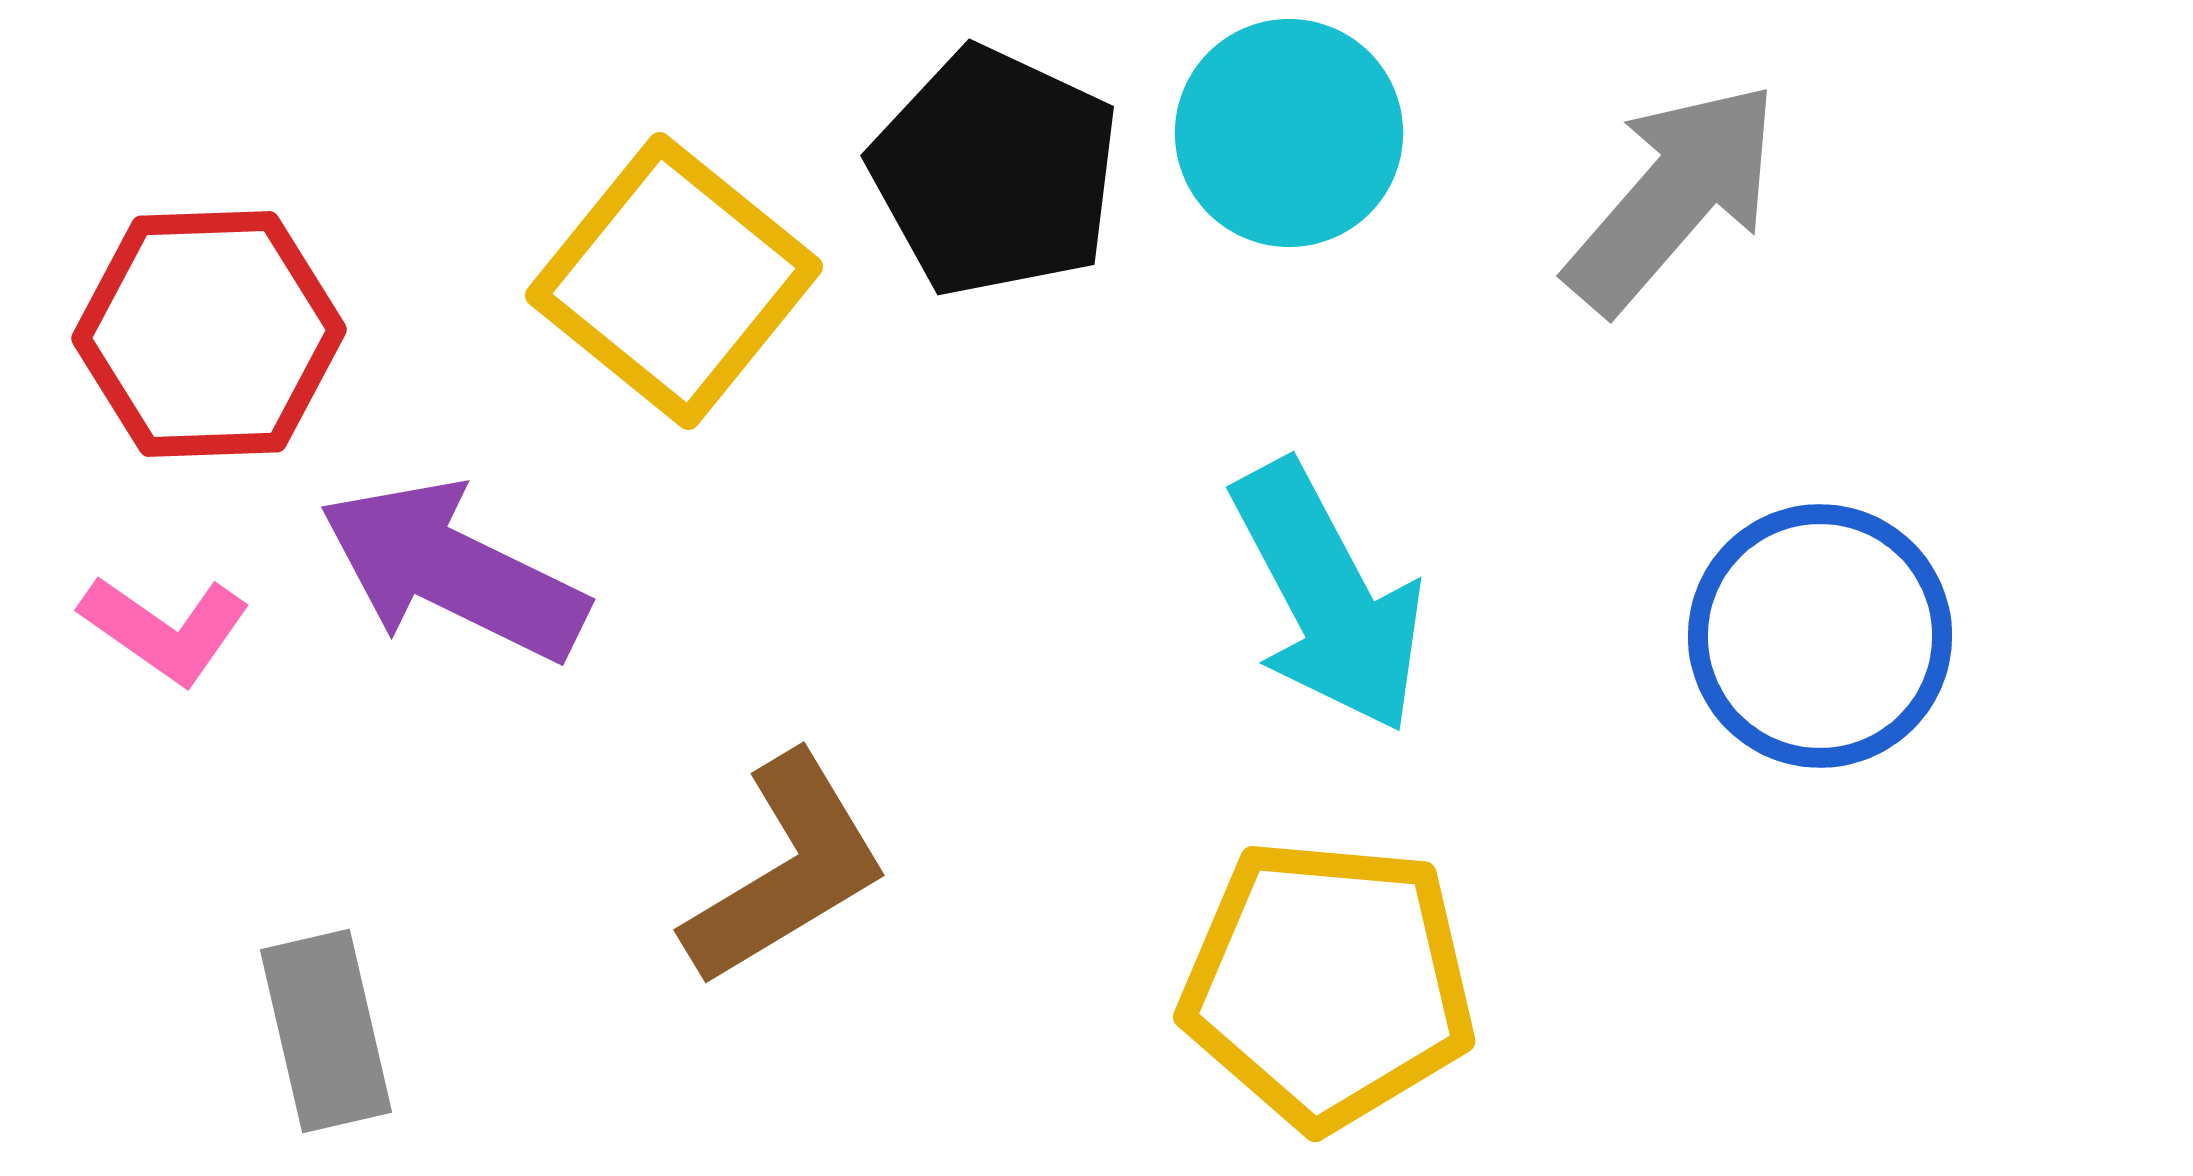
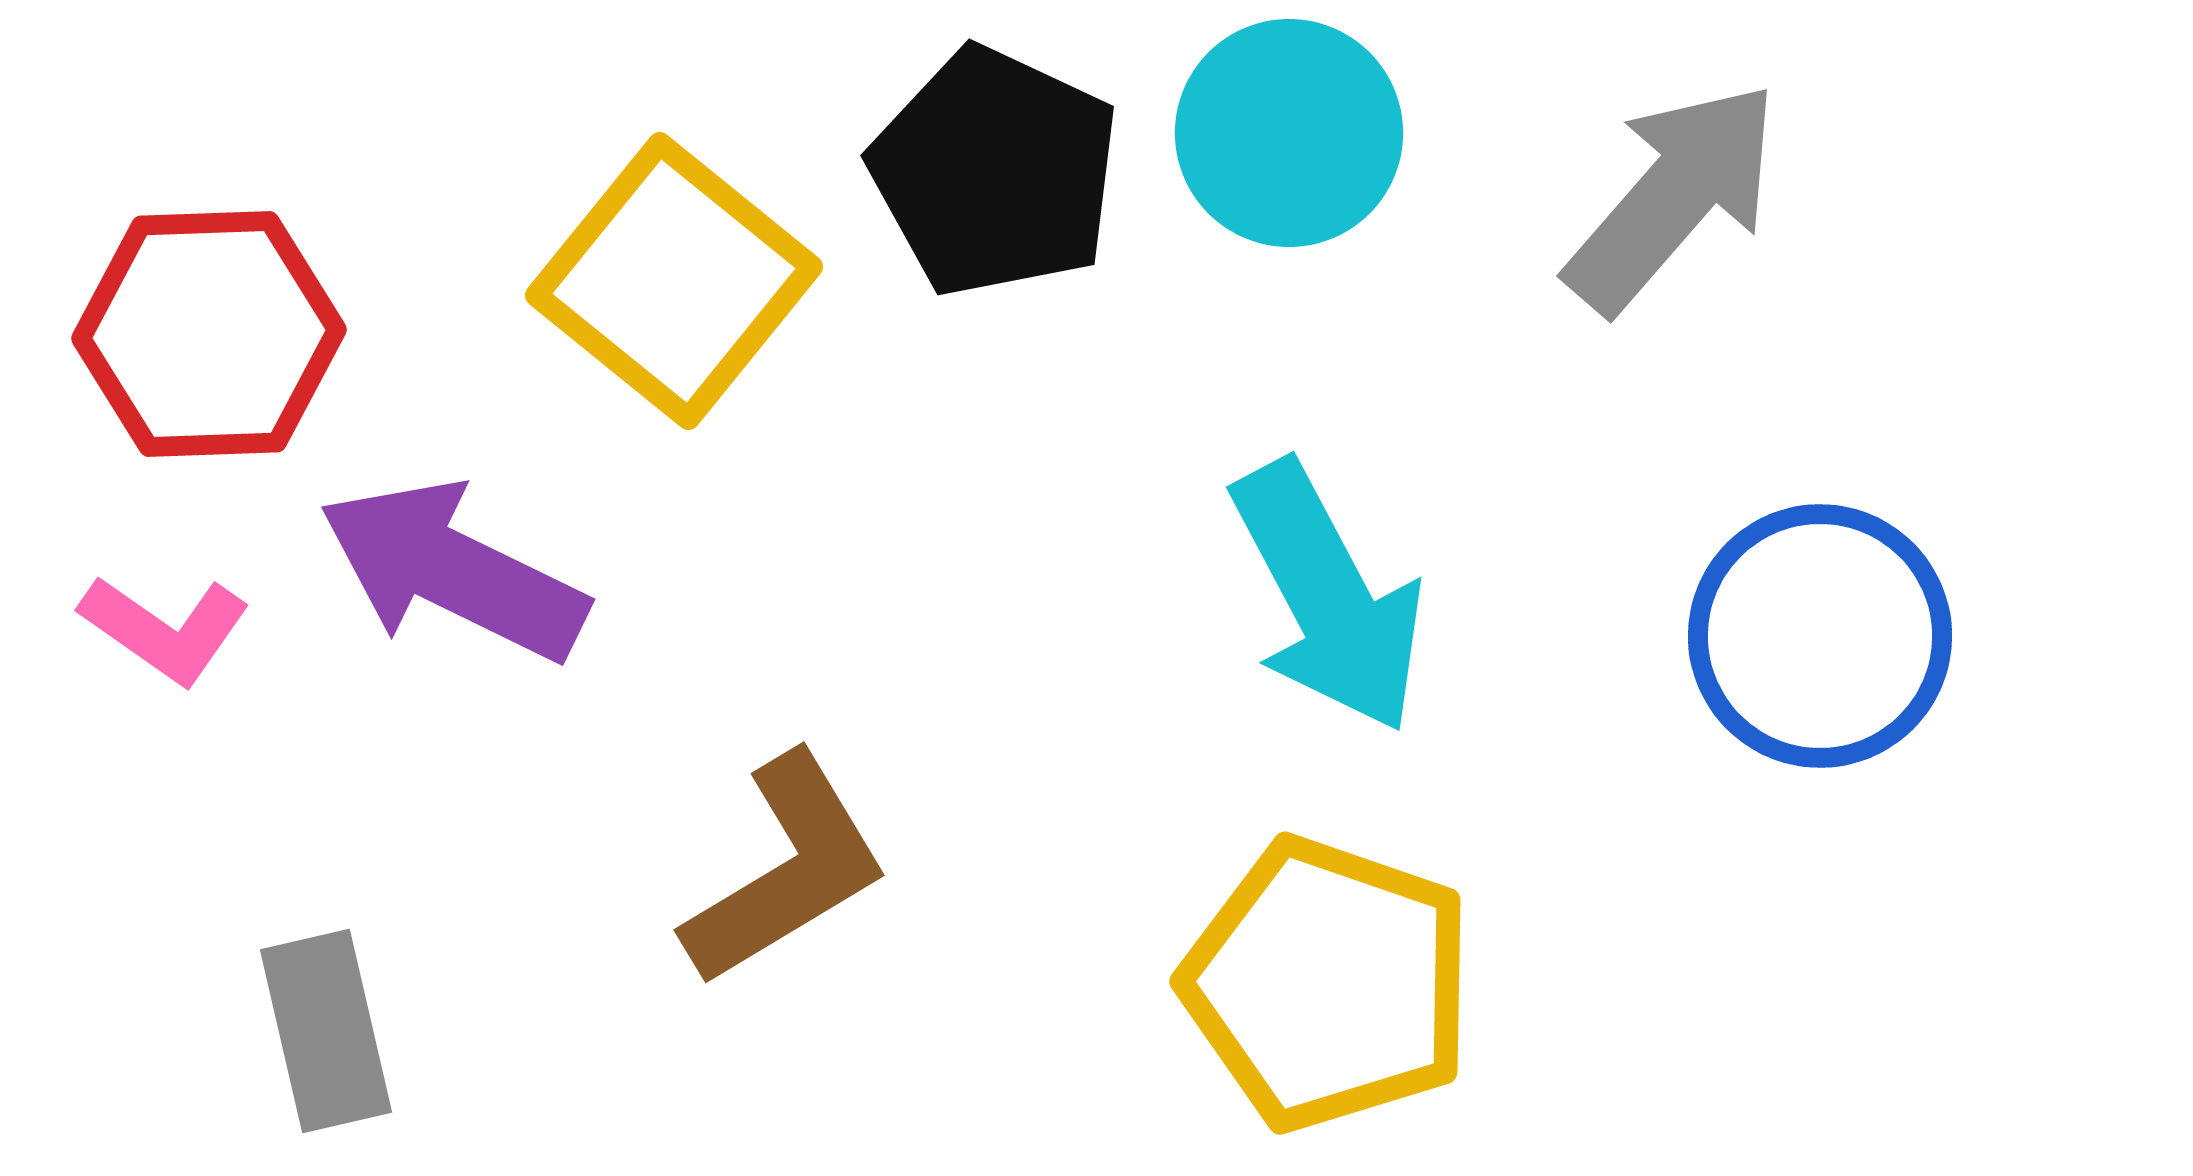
yellow pentagon: rotated 14 degrees clockwise
